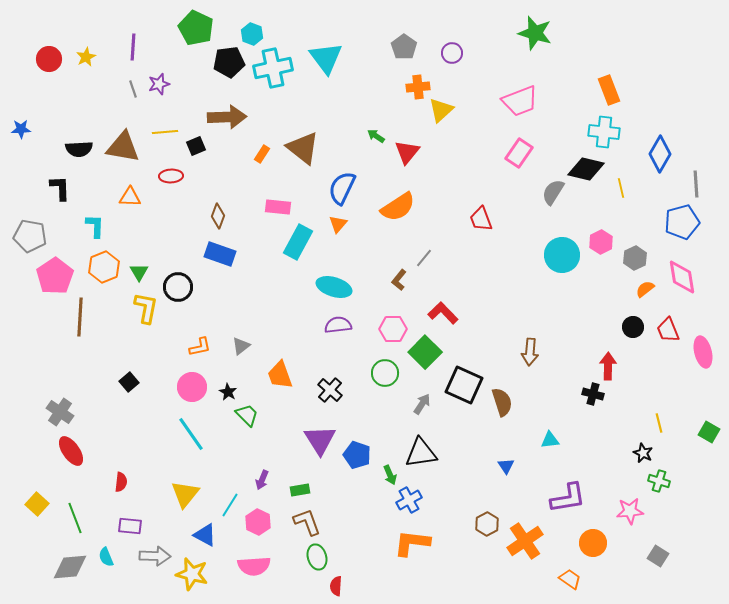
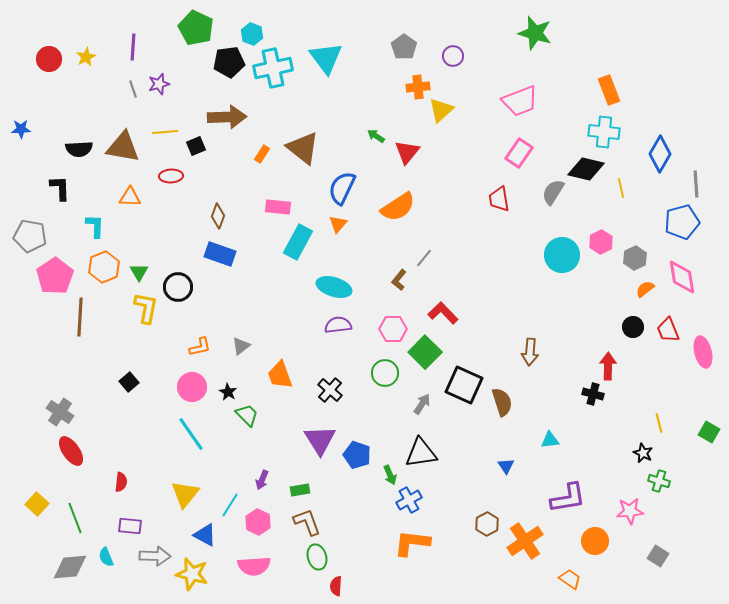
purple circle at (452, 53): moved 1 px right, 3 px down
red trapezoid at (481, 219): moved 18 px right, 20 px up; rotated 12 degrees clockwise
orange circle at (593, 543): moved 2 px right, 2 px up
